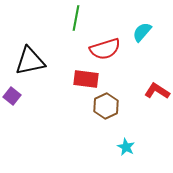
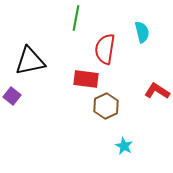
cyan semicircle: rotated 125 degrees clockwise
red semicircle: rotated 116 degrees clockwise
cyan star: moved 2 px left, 1 px up
